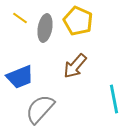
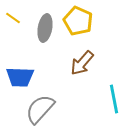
yellow line: moved 7 px left
brown arrow: moved 7 px right, 3 px up
blue trapezoid: rotated 24 degrees clockwise
